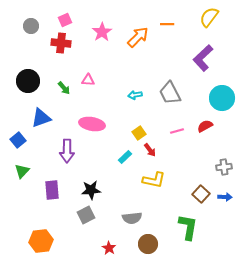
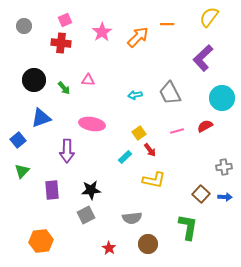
gray circle: moved 7 px left
black circle: moved 6 px right, 1 px up
